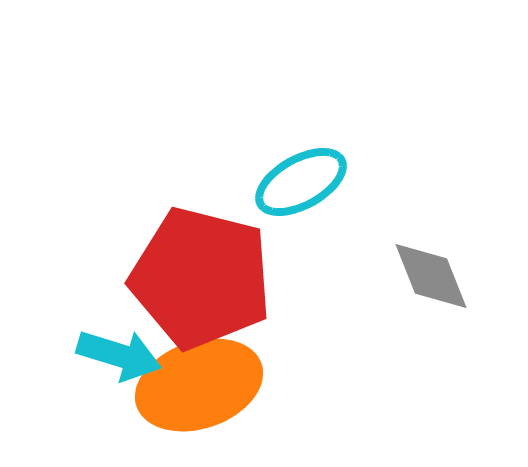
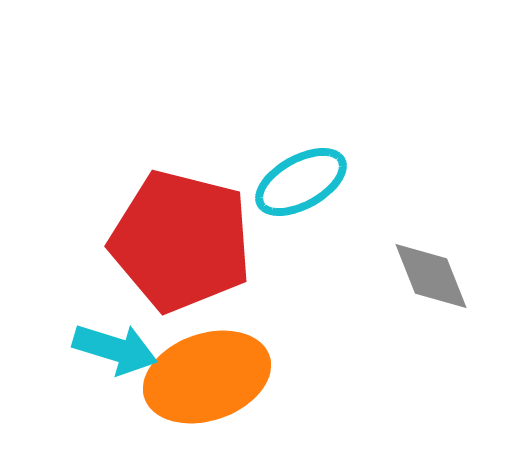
red pentagon: moved 20 px left, 37 px up
cyan arrow: moved 4 px left, 6 px up
orange ellipse: moved 8 px right, 8 px up
